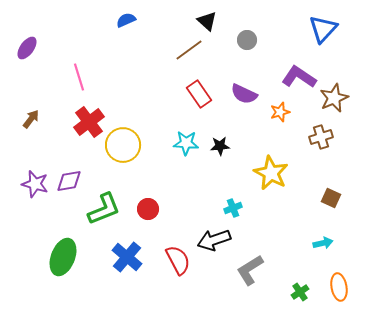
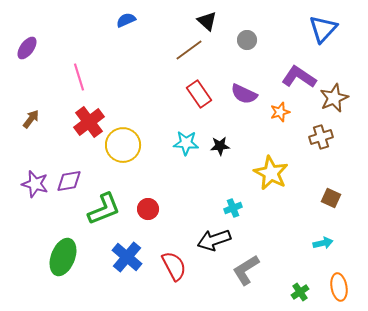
red semicircle: moved 4 px left, 6 px down
gray L-shape: moved 4 px left
